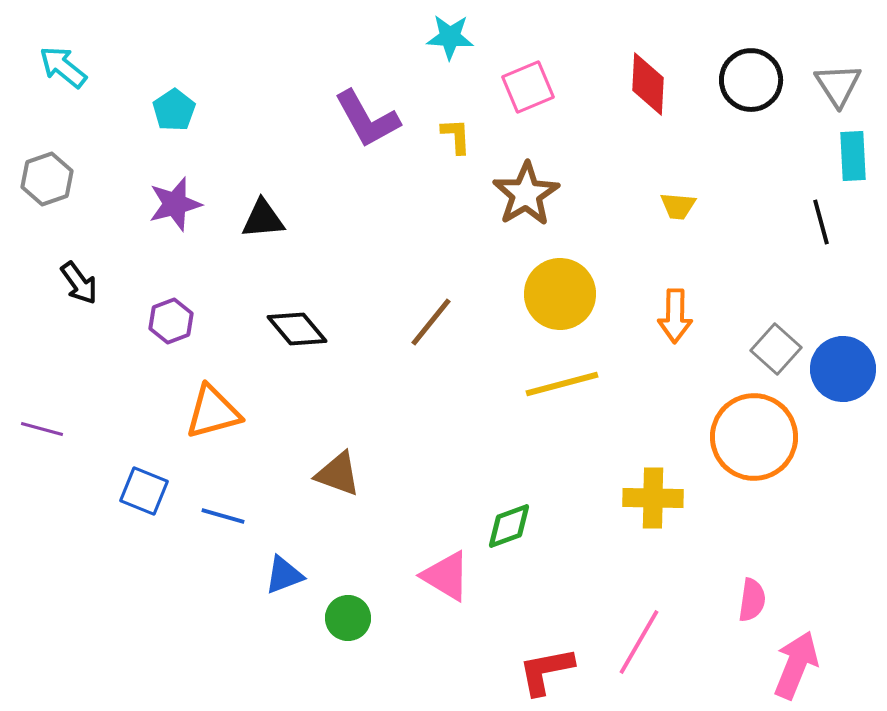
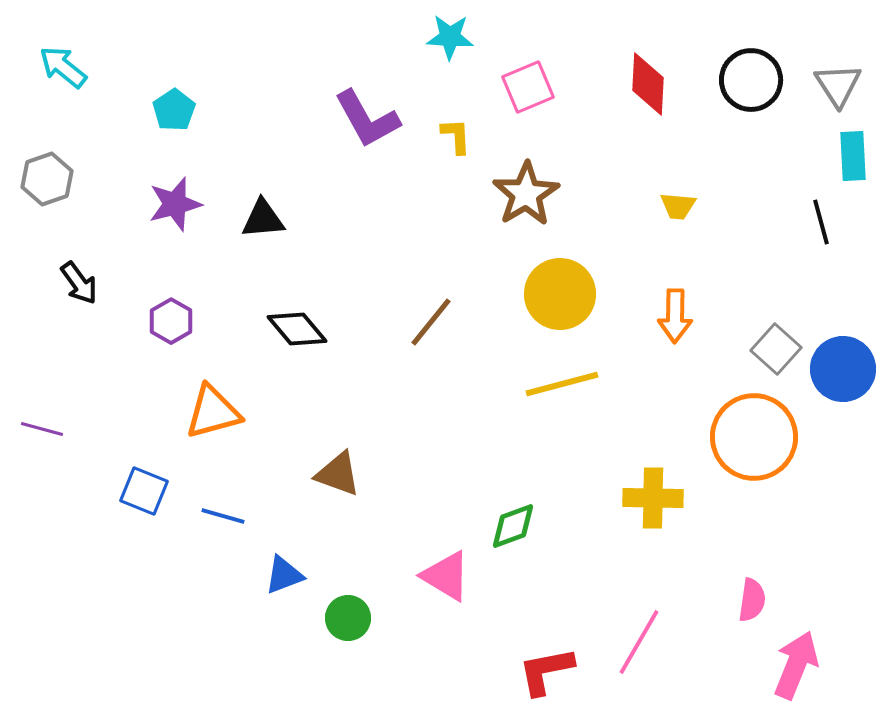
purple hexagon: rotated 9 degrees counterclockwise
green diamond: moved 4 px right
